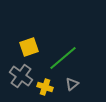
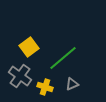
yellow square: rotated 18 degrees counterclockwise
gray cross: moved 1 px left
gray triangle: rotated 16 degrees clockwise
